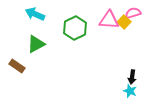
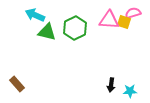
cyan arrow: moved 1 px down
yellow square: rotated 24 degrees counterclockwise
green triangle: moved 11 px right, 12 px up; rotated 42 degrees clockwise
brown rectangle: moved 18 px down; rotated 14 degrees clockwise
black arrow: moved 21 px left, 8 px down
cyan star: rotated 24 degrees counterclockwise
